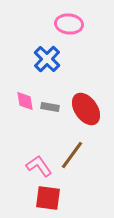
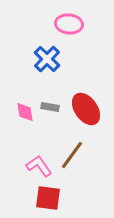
pink diamond: moved 11 px down
